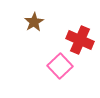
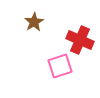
pink square: rotated 25 degrees clockwise
